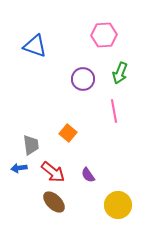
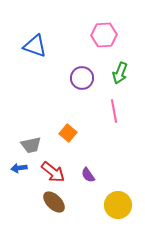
purple circle: moved 1 px left, 1 px up
gray trapezoid: rotated 85 degrees clockwise
